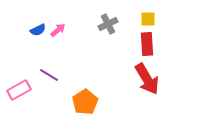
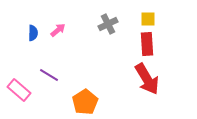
blue semicircle: moved 5 px left, 3 px down; rotated 63 degrees counterclockwise
pink rectangle: rotated 70 degrees clockwise
